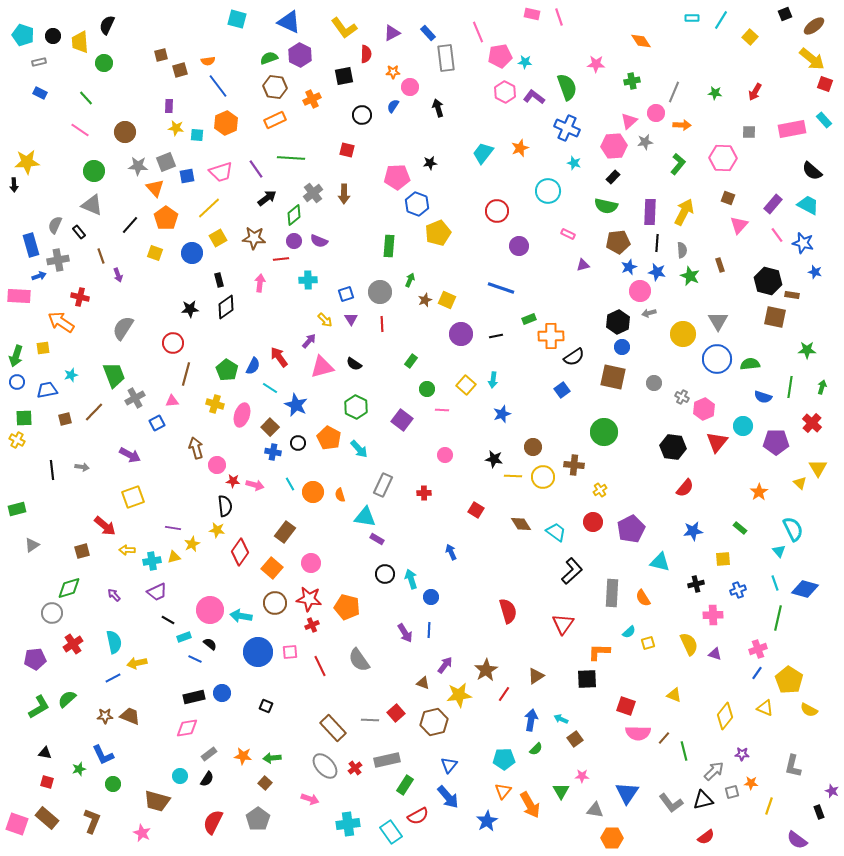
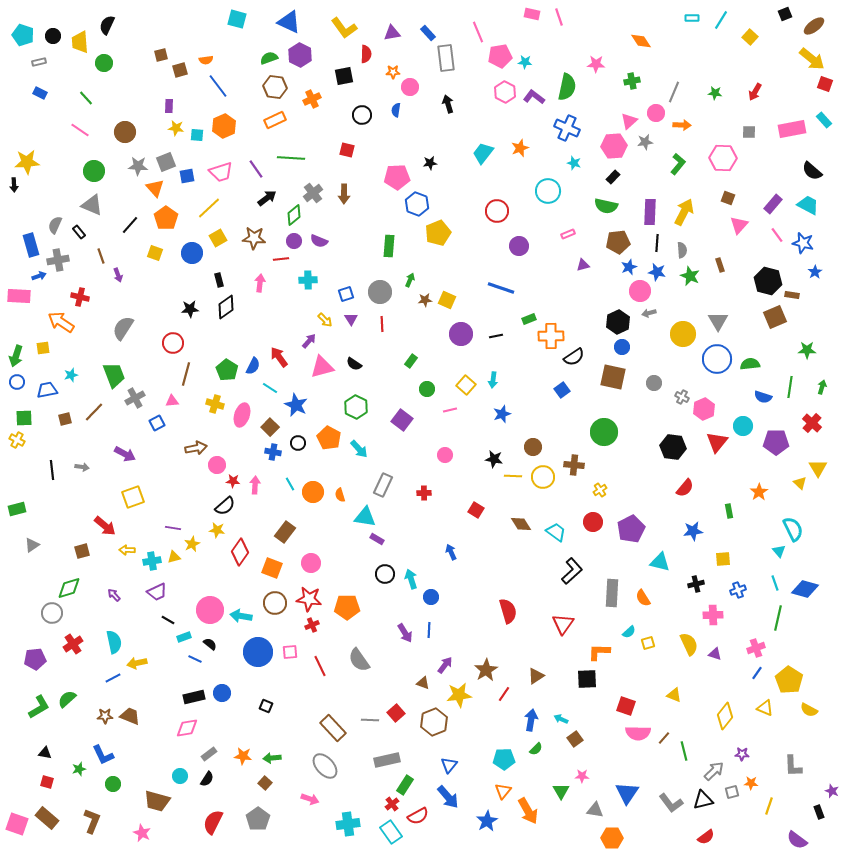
purple triangle at (392, 33): rotated 18 degrees clockwise
orange semicircle at (208, 61): moved 2 px left, 1 px up
green semicircle at (567, 87): rotated 32 degrees clockwise
blue semicircle at (393, 106): moved 3 px right, 4 px down; rotated 24 degrees counterclockwise
black arrow at (438, 108): moved 10 px right, 4 px up
orange hexagon at (226, 123): moved 2 px left, 3 px down
pink rectangle at (568, 234): rotated 48 degrees counterclockwise
blue star at (815, 272): rotated 24 degrees clockwise
brown star at (425, 300): rotated 16 degrees clockwise
brown square at (775, 317): rotated 35 degrees counterclockwise
pink line at (442, 410): moved 8 px right; rotated 16 degrees counterclockwise
brown arrow at (196, 448): rotated 95 degrees clockwise
purple arrow at (130, 455): moved 5 px left, 1 px up
pink arrow at (255, 485): rotated 102 degrees counterclockwise
black semicircle at (225, 506): rotated 55 degrees clockwise
green rectangle at (740, 528): moved 11 px left, 17 px up; rotated 40 degrees clockwise
orange square at (272, 568): rotated 20 degrees counterclockwise
orange pentagon at (347, 607): rotated 15 degrees counterclockwise
pink cross at (758, 649): moved 2 px left, 1 px up
brown hexagon at (434, 722): rotated 8 degrees counterclockwise
gray L-shape at (793, 766): rotated 15 degrees counterclockwise
red cross at (355, 768): moved 37 px right, 36 px down
orange arrow at (530, 805): moved 2 px left, 6 px down
